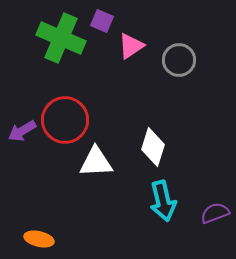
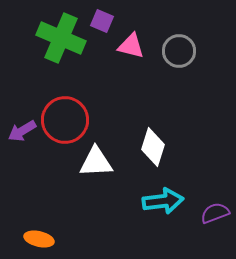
pink triangle: rotated 48 degrees clockwise
gray circle: moved 9 px up
cyan arrow: rotated 84 degrees counterclockwise
